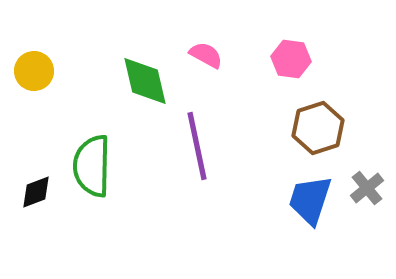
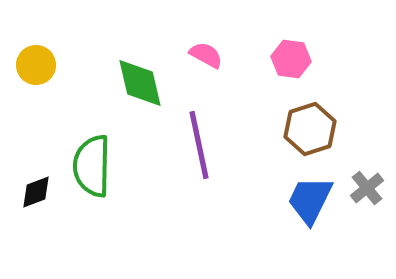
yellow circle: moved 2 px right, 6 px up
green diamond: moved 5 px left, 2 px down
brown hexagon: moved 8 px left, 1 px down
purple line: moved 2 px right, 1 px up
blue trapezoid: rotated 8 degrees clockwise
